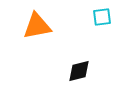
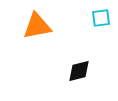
cyan square: moved 1 px left, 1 px down
